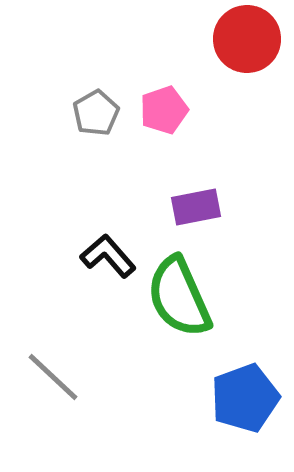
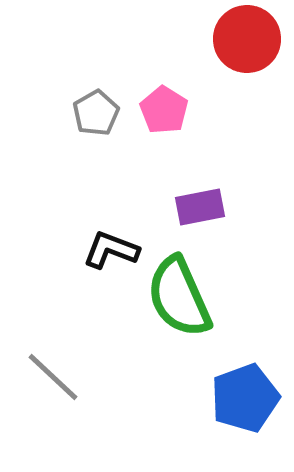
pink pentagon: rotated 21 degrees counterclockwise
purple rectangle: moved 4 px right
black L-shape: moved 3 px right, 6 px up; rotated 28 degrees counterclockwise
